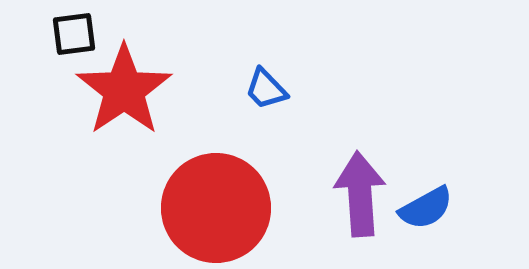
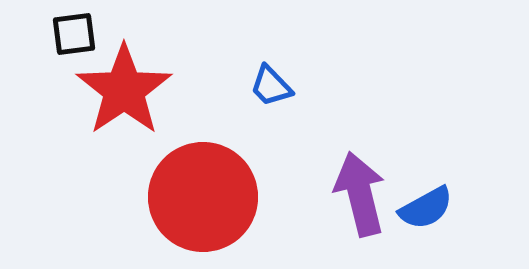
blue trapezoid: moved 5 px right, 3 px up
purple arrow: rotated 10 degrees counterclockwise
red circle: moved 13 px left, 11 px up
